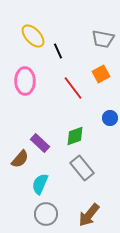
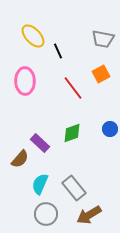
blue circle: moved 11 px down
green diamond: moved 3 px left, 3 px up
gray rectangle: moved 8 px left, 20 px down
brown arrow: rotated 20 degrees clockwise
